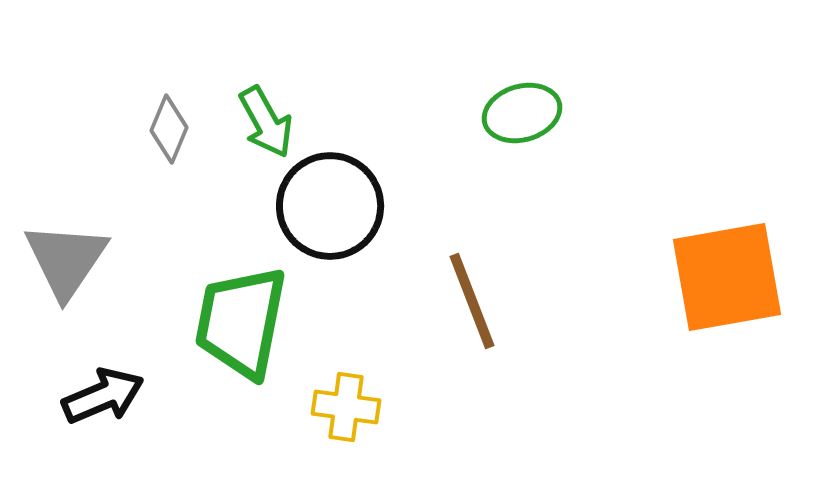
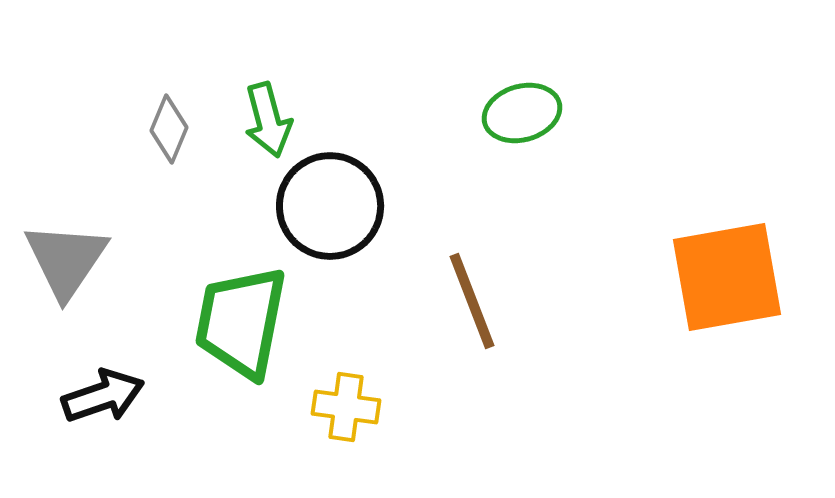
green arrow: moved 2 px right, 2 px up; rotated 14 degrees clockwise
black arrow: rotated 4 degrees clockwise
